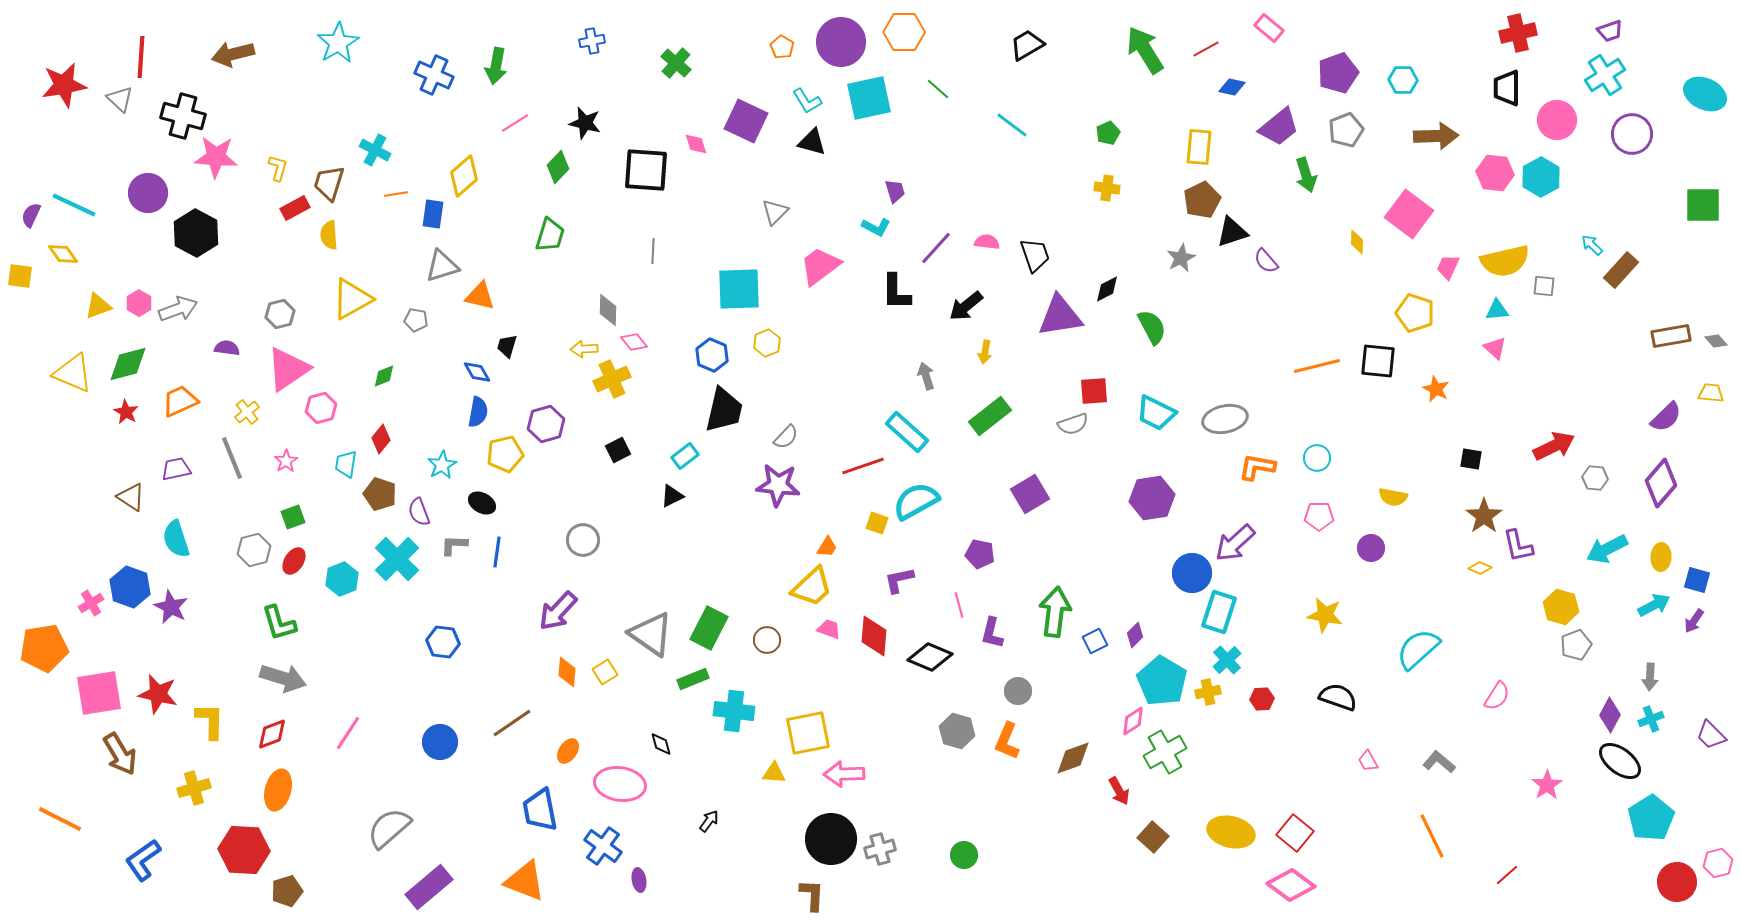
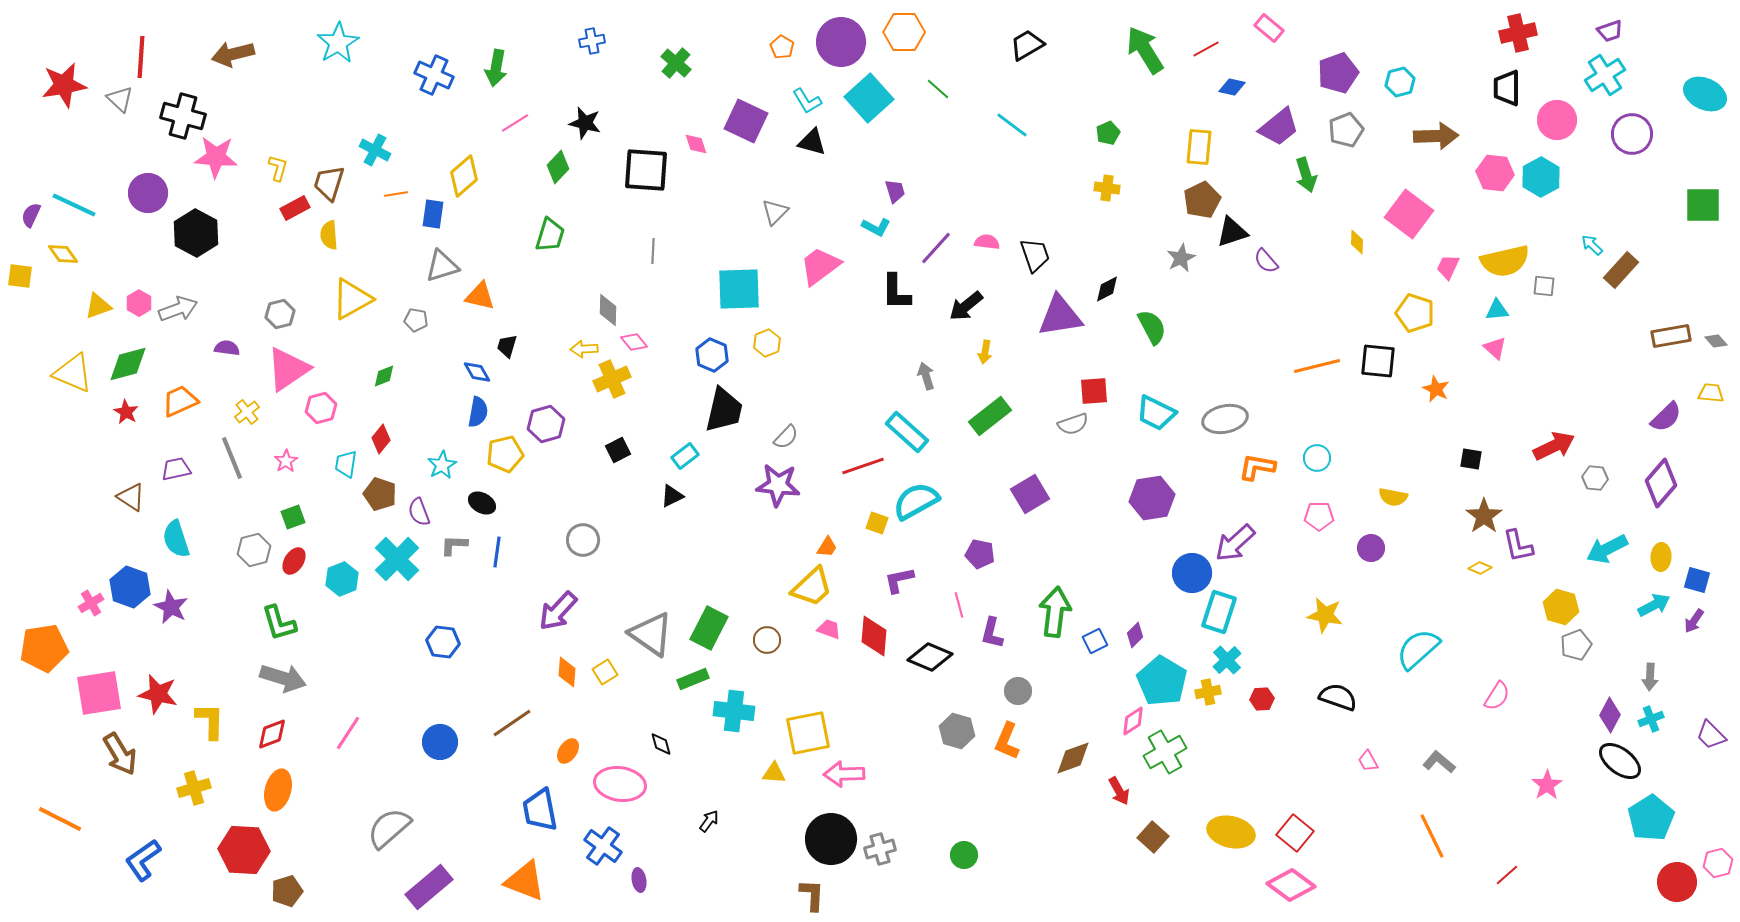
green arrow at (496, 66): moved 2 px down
cyan hexagon at (1403, 80): moved 3 px left, 2 px down; rotated 16 degrees counterclockwise
cyan square at (869, 98): rotated 30 degrees counterclockwise
